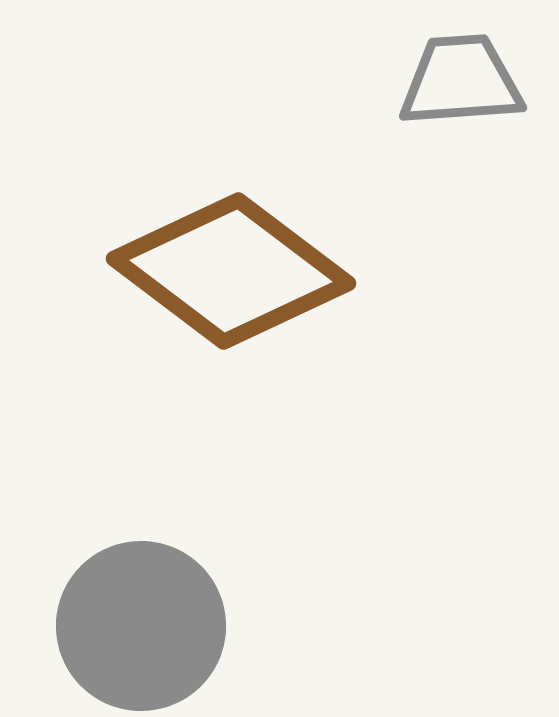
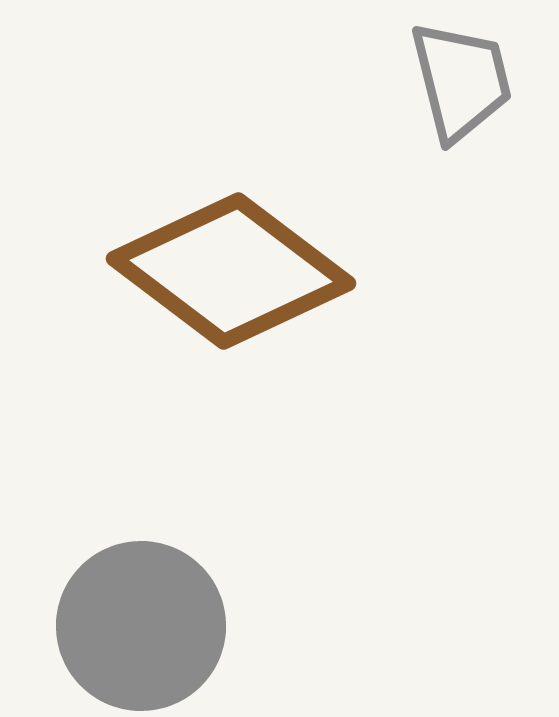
gray trapezoid: rotated 80 degrees clockwise
